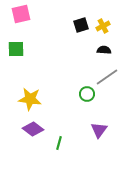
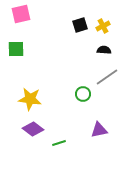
black square: moved 1 px left
green circle: moved 4 px left
purple triangle: rotated 42 degrees clockwise
green line: rotated 56 degrees clockwise
